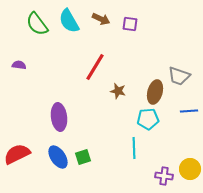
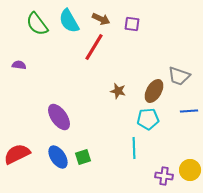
purple square: moved 2 px right
red line: moved 1 px left, 20 px up
brown ellipse: moved 1 px left, 1 px up; rotated 15 degrees clockwise
purple ellipse: rotated 28 degrees counterclockwise
yellow circle: moved 1 px down
